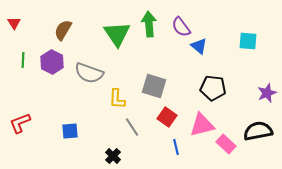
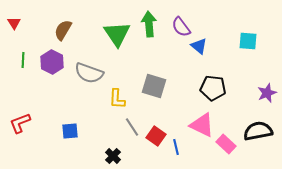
red square: moved 11 px left, 19 px down
pink triangle: rotated 40 degrees clockwise
